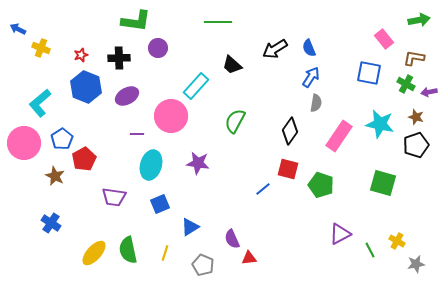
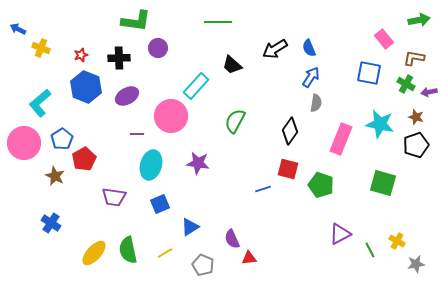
pink rectangle at (339, 136): moved 2 px right, 3 px down; rotated 12 degrees counterclockwise
blue line at (263, 189): rotated 21 degrees clockwise
yellow line at (165, 253): rotated 42 degrees clockwise
